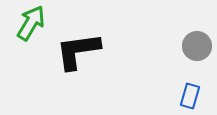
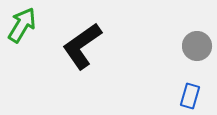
green arrow: moved 9 px left, 2 px down
black L-shape: moved 4 px right, 5 px up; rotated 27 degrees counterclockwise
